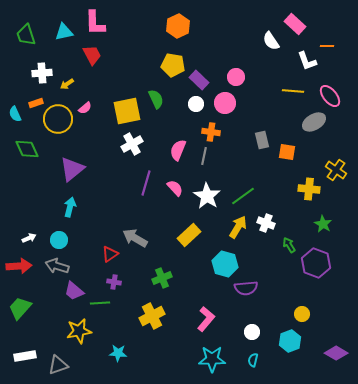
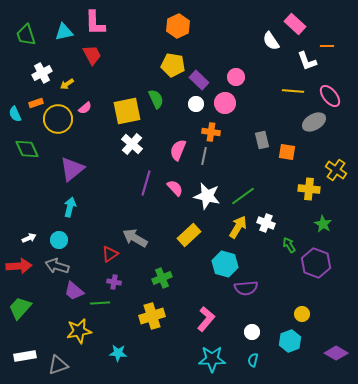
white cross at (42, 73): rotated 24 degrees counterclockwise
white cross at (132, 144): rotated 20 degrees counterclockwise
white star at (207, 196): rotated 20 degrees counterclockwise
yellow cross at (152, 316): rotated 10 degrees clockwise
